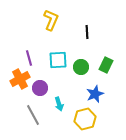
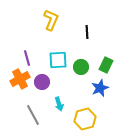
purple line: moved 2 px left
purple circle: moved 2 px right, 6 px up
blue star: moved 5 px right, 6 px up
